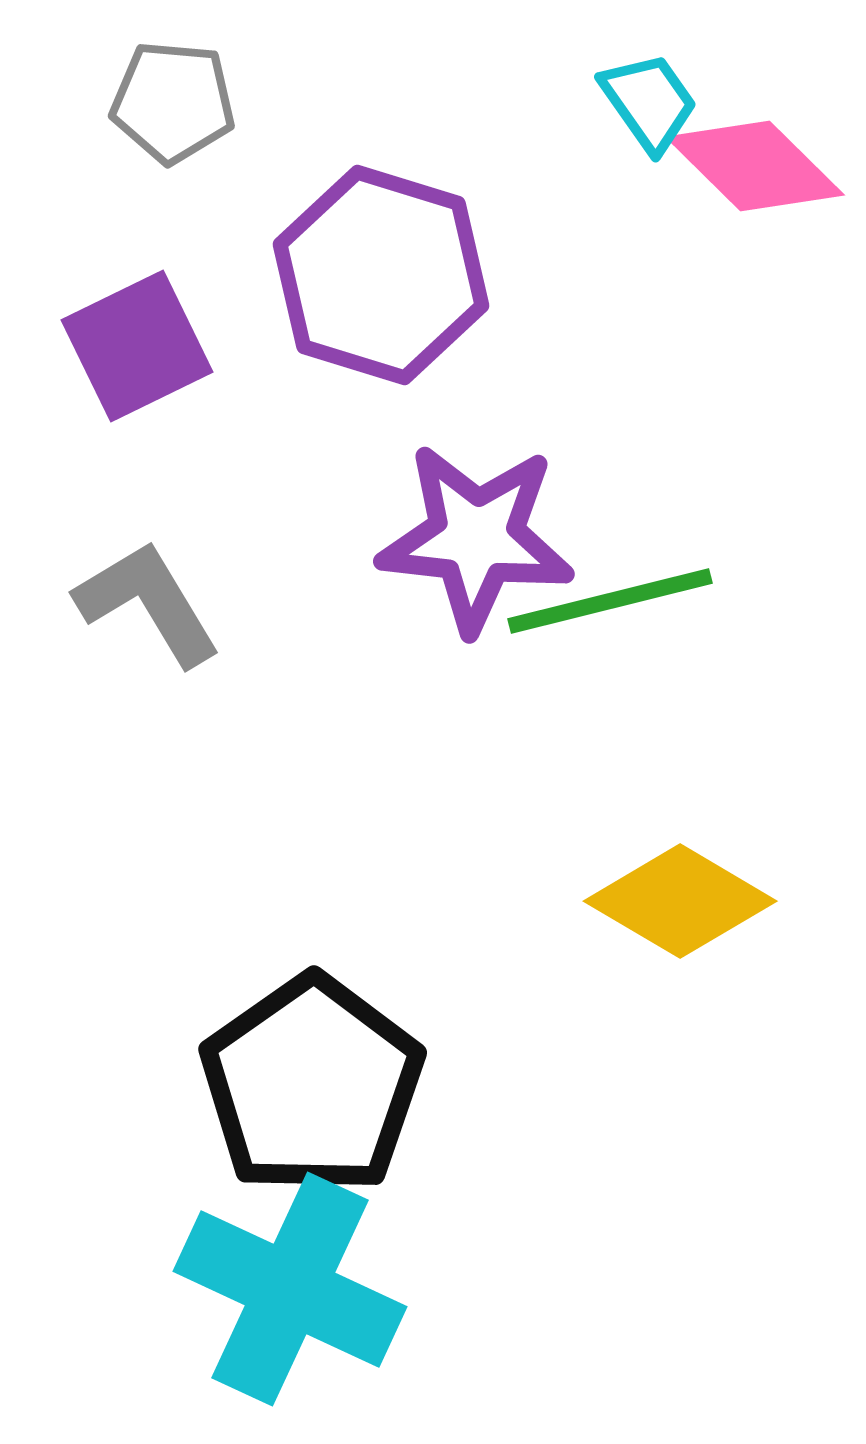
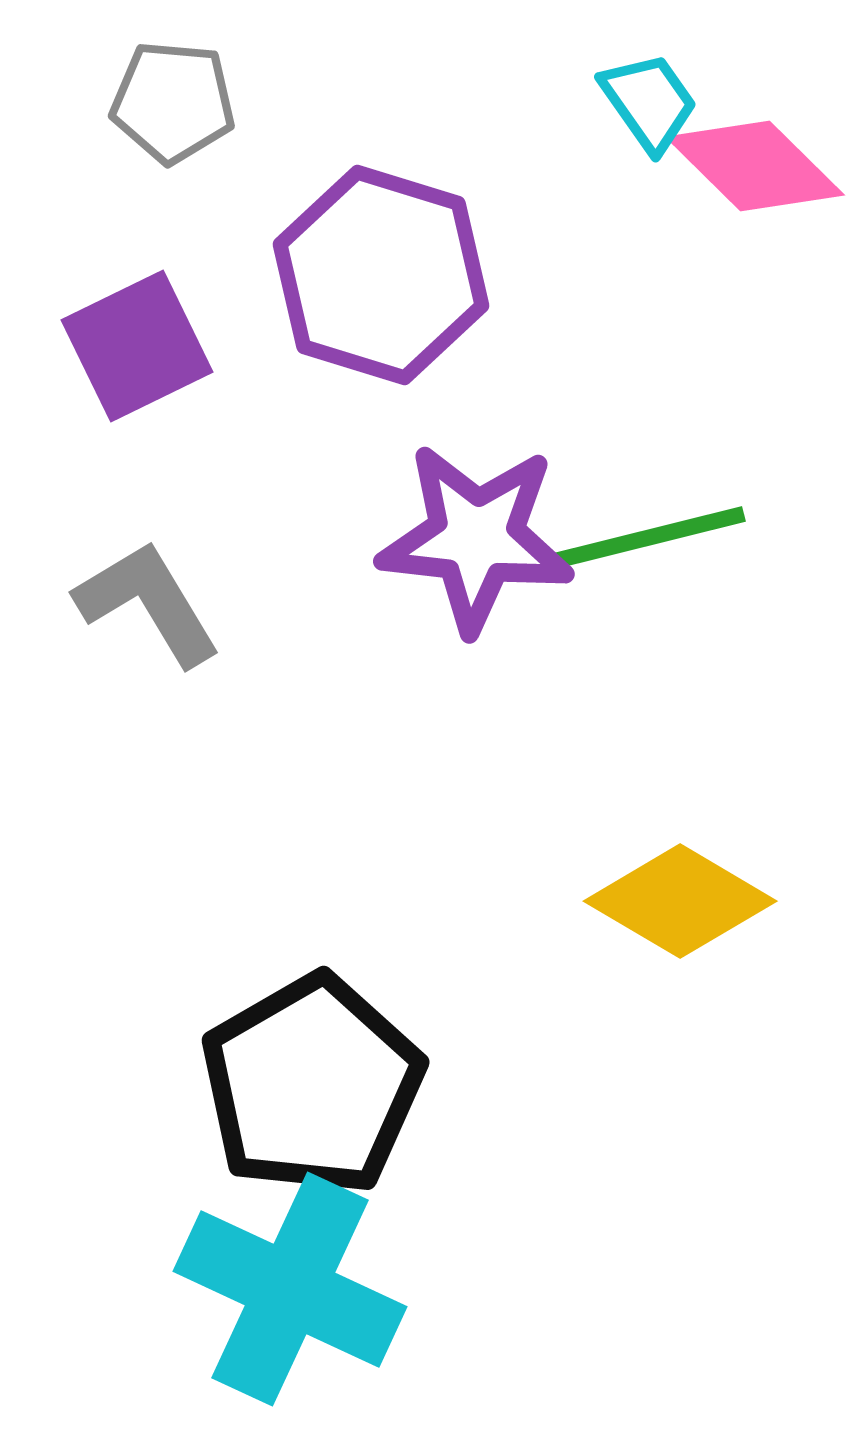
green line: moved 33 px right, 62 px up
black pentagon: rotated 5 degrees clockwise
